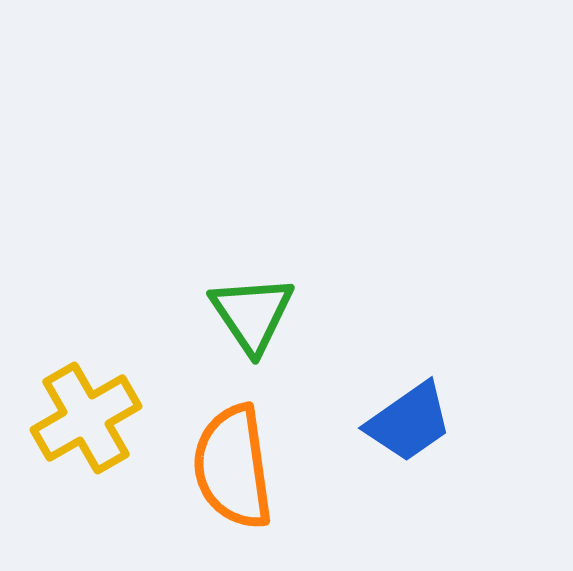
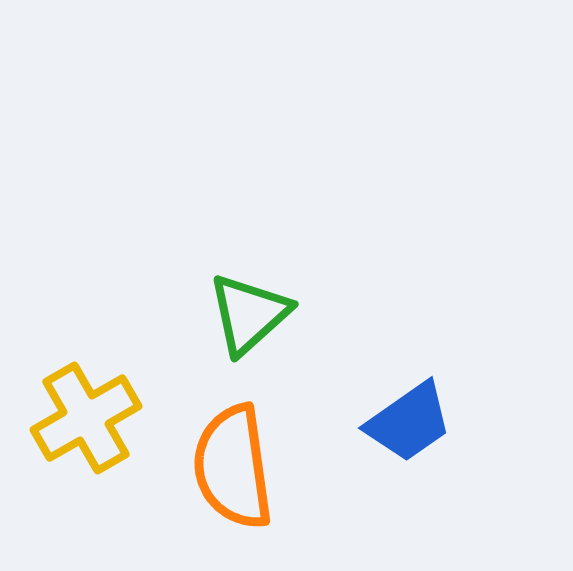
green triangle: moved 3 px left; rotated 22 degrees clockwise
